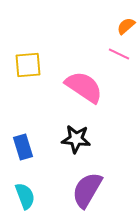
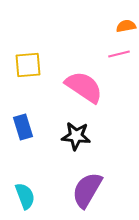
orange semicircle: rotated 30 degrees clockwise
pink line: rotated 40 degrees counterclockwise
black star: moved 3 px up
blue rectangle: moved 20 px up
